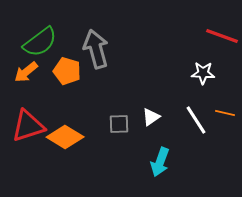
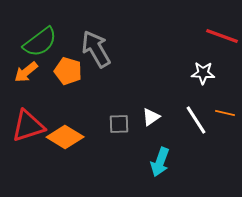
gray arrow: rotated 15 degrees counterclockwise
orange pentagon: moved 1 px right
